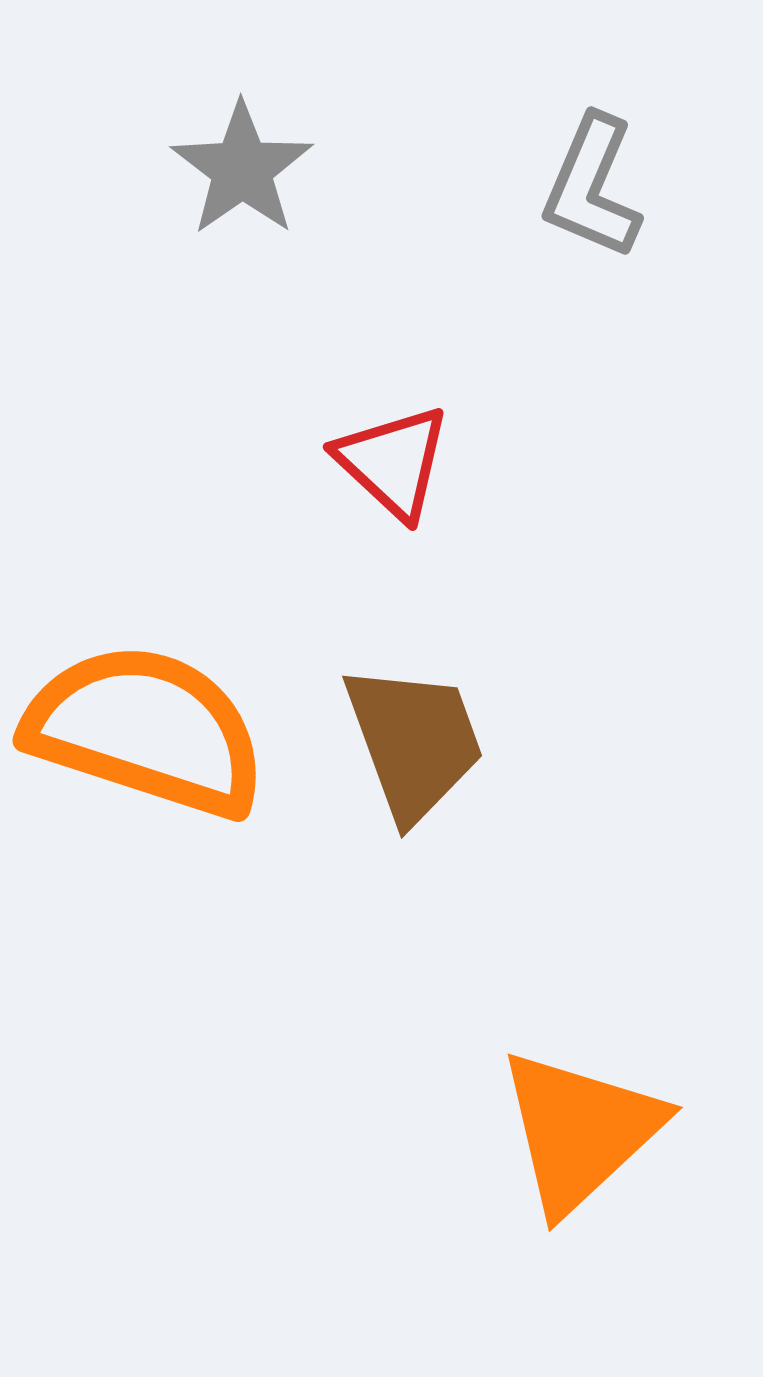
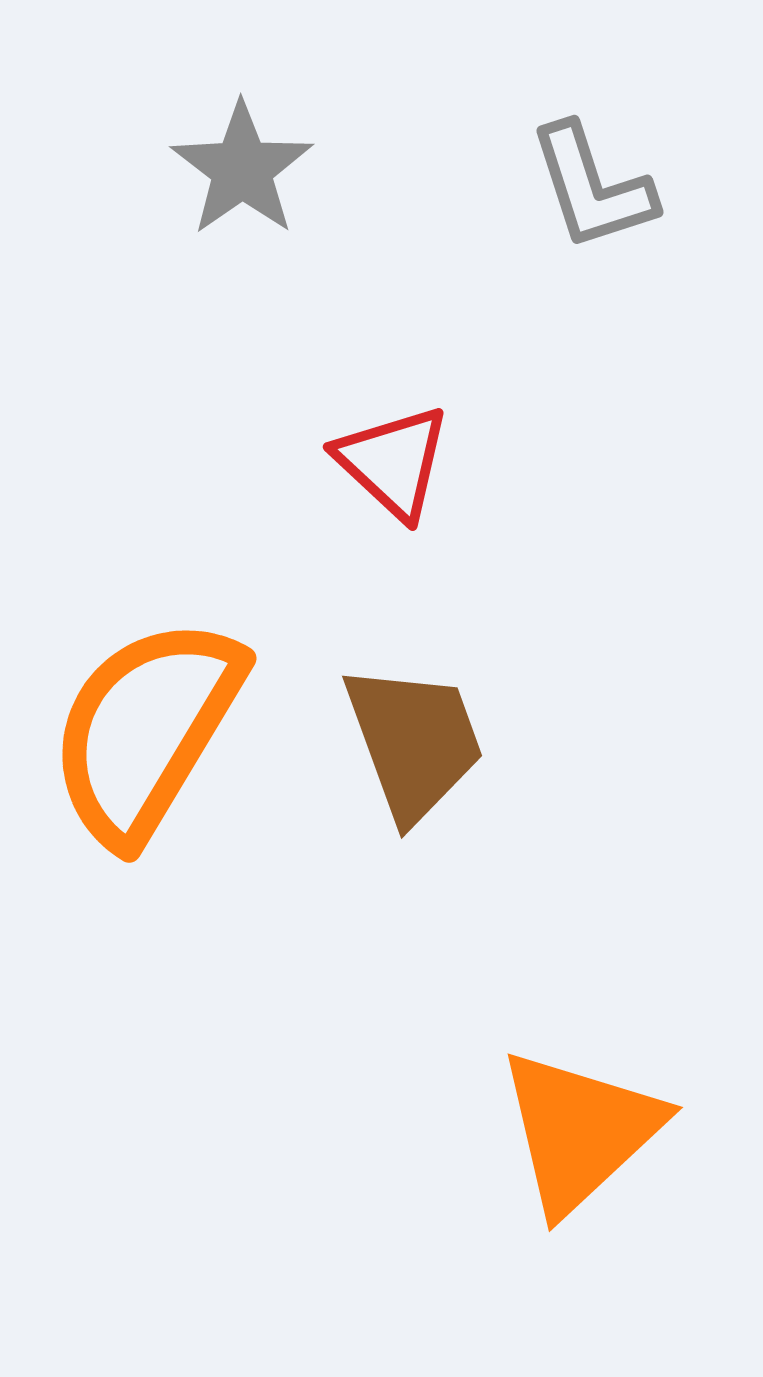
gray L-shape: rotated 41 degrees counterclockwise
orange semicircle: rotated 77 degrees counterclockwise
